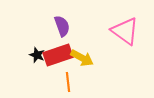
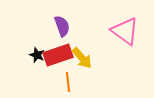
yellow arrow: rotated 20 degrees clockwise
